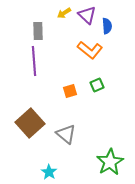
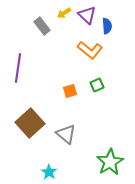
gray rectangle: moved 4 px right, 5 px up; rotated 36 degrees counterclockwise
purple line: moved 16 px left, 7 px down; rotated 12 degrees clockwise
